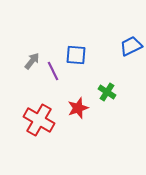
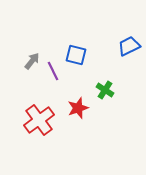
blue trapezoid: moved 2 px left
blue square: rotated 10 degrees clockwise
green cross: moved 2 px left, 2 px up
red cross: rotated 24 degrees clockwise
